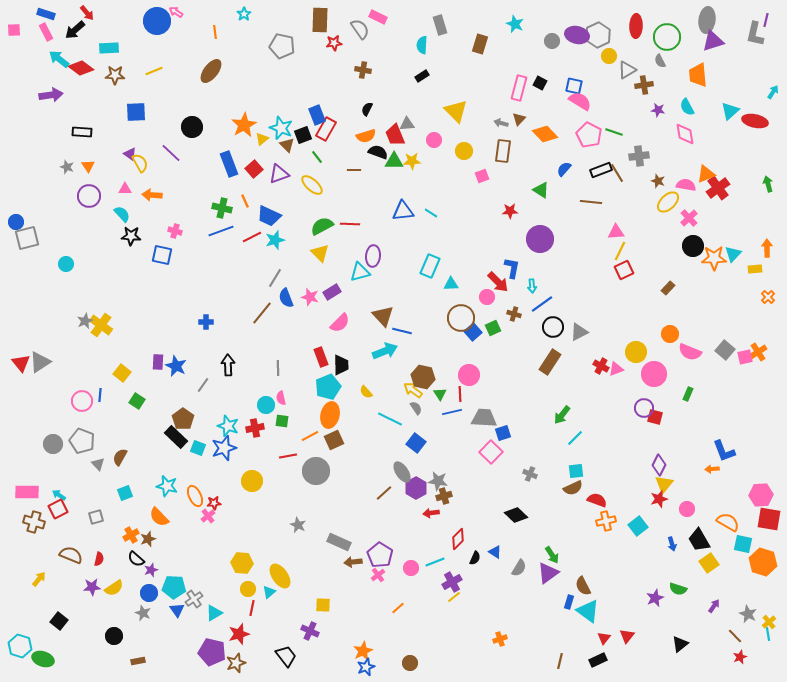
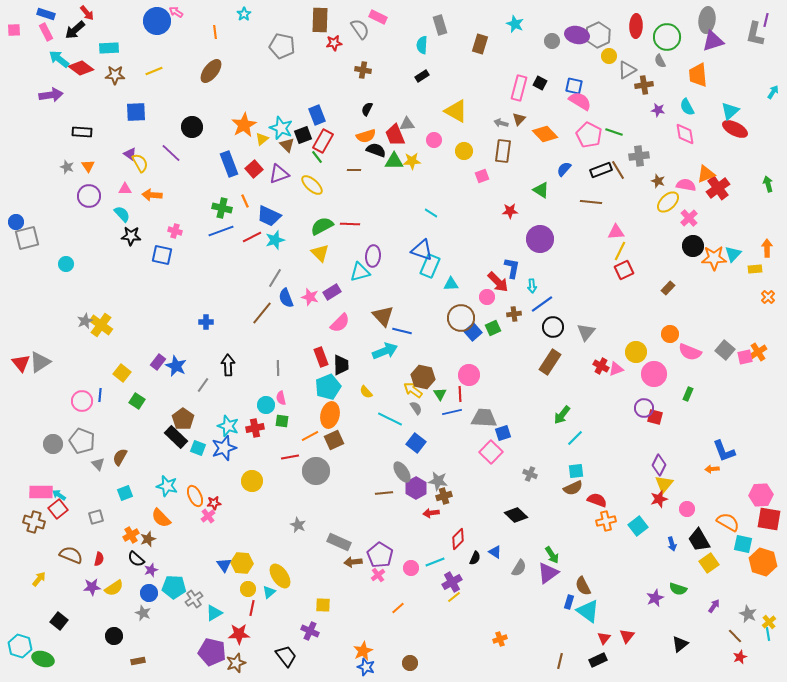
yellow triangle at (456, 111): rotated 15 degrees counterclockwise
red ellipse at (755, 121): moved 20 px left, 8 px down; rotated 15 degrees clockwise
red rectangle at (326, 129): moved 3 px left, 12 px down
black semicircle at (378, 152): moved 2 px left, 2 px up
brown line at (617, 173): moved 1 px right, 3 px up
blue triangle at (403, 211): moved 19 px right, 39 px down; rotated 25 degrees clockwise
brown cross at (514, 314): rotated 24 degrees counterclockwise
gray triangle at (579, 332): moved 7 px right; rotated 24 degrees counterclockwise
purple rectangle at (158, 362): rotated 35 degrees clockwise
red line at (288, 456): moved 2 px right, 1 px down
pink rectangle at (27, 492): moved 14 px right
brown line at (384, 493): rotated 36 degrees clockwise
red square at (58, 509): rotated 12 degrees counterclockwise
orange semicircle at (159, 517): moved 2 px right, 1 px down
blue triangle at (177, 610): moved 47 px right, 45 px up
red star at (239, 634): rotated 15 degrees clockwise
blue star at (366, 667): rotated 30 degrees counterclockwise
